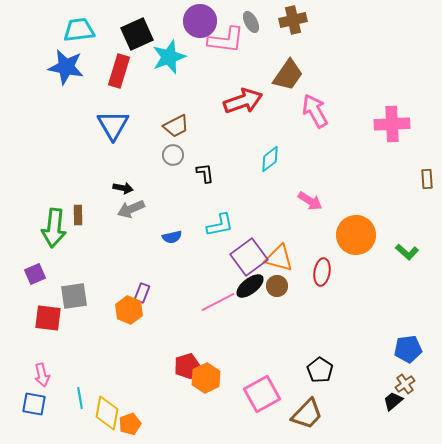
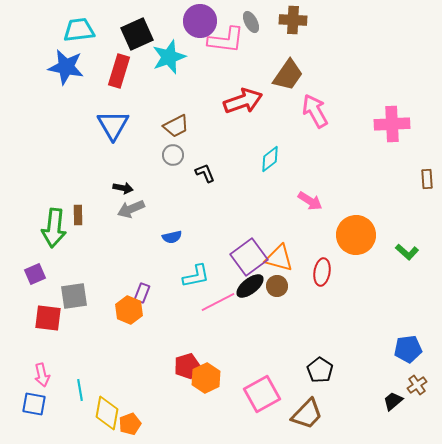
brown cross at (293, 20): rotated 16 degrees clockwise
black L-shape at (205, 173): rotated 15 degrees counterclockwise
cyan L-shape at (220, 225): moved 24 px left, 51 px down
brown cross at (405, 384): moved 12 px right, 1 px down
cyan line at (80, 398): moved 8 px up
